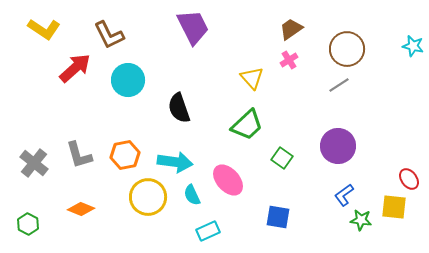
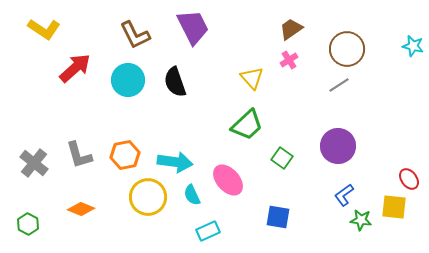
brown L-shape: moved 26 px right
black semicircle: moved 4 px left, 26 px up
